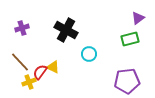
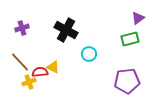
red semicircle: rotated 49 degrees clockwise
